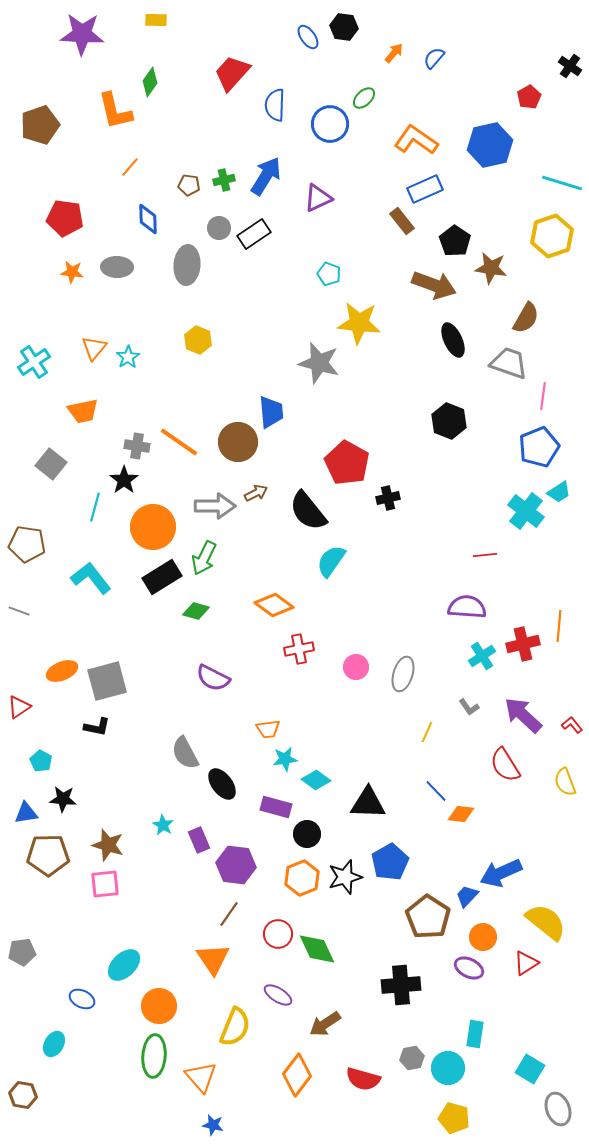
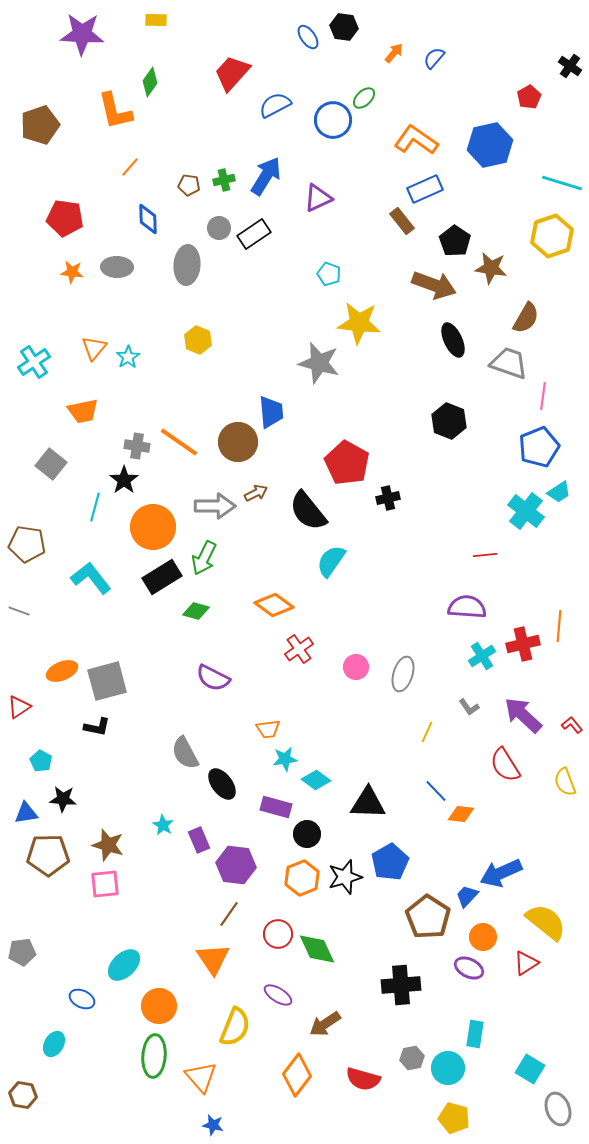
blue semicircle at (275, 105): rotated 60 degrees clockwise
blue circle at (330, 124): moved 3 px right, 4 px up
red cross at (299, 649): rotated 24 degrees counterclockwise
